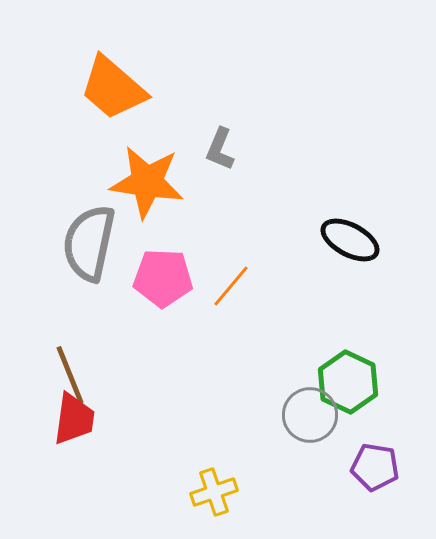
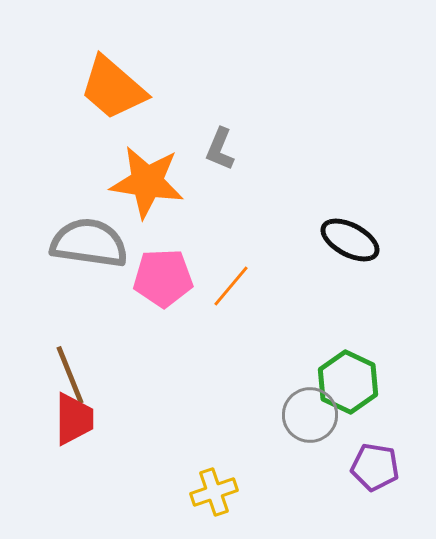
gray semicircle: rotated 86 degrees clockwise
pink pentagon: rotated 4 degrees counterclockwise
red trapezoid: rotated 8 degrees counterclockwise
